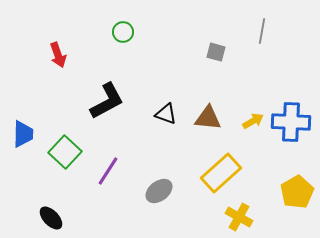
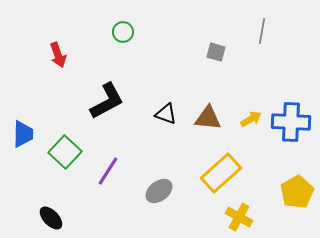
yellow arrow: moved 2 px left, 2 px up
